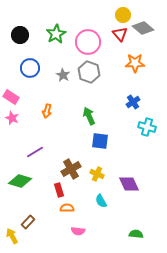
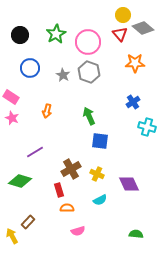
cyan semicircle: moved 1 px left, 1 px up; rotated 88 degrees counterclockwise
pink semicircle: rotated 24 degrees counterclockwise
